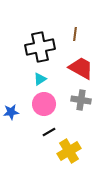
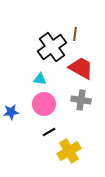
black cross: moved 12 px right; rotated 24 degrees counterclockwise
cyan triangle: rotated 40 degrees clockwise
